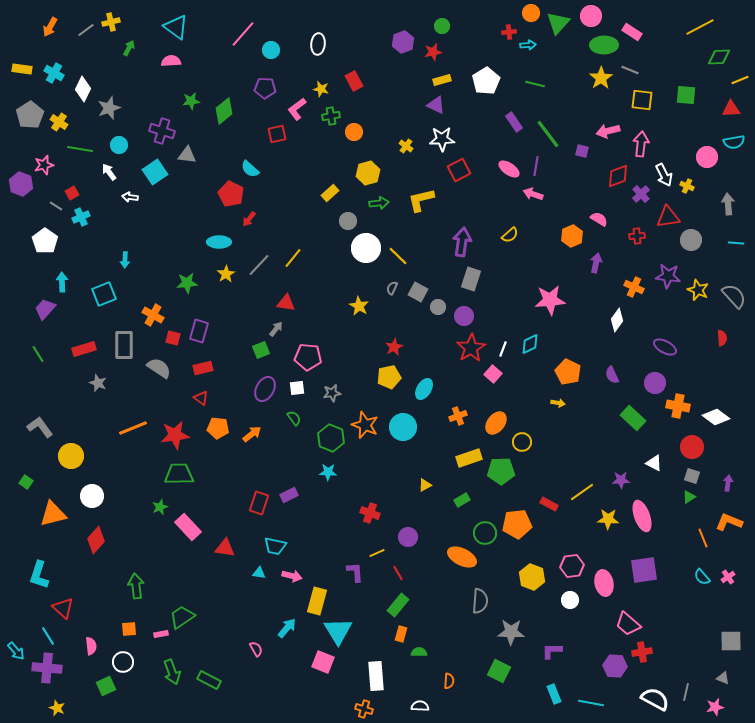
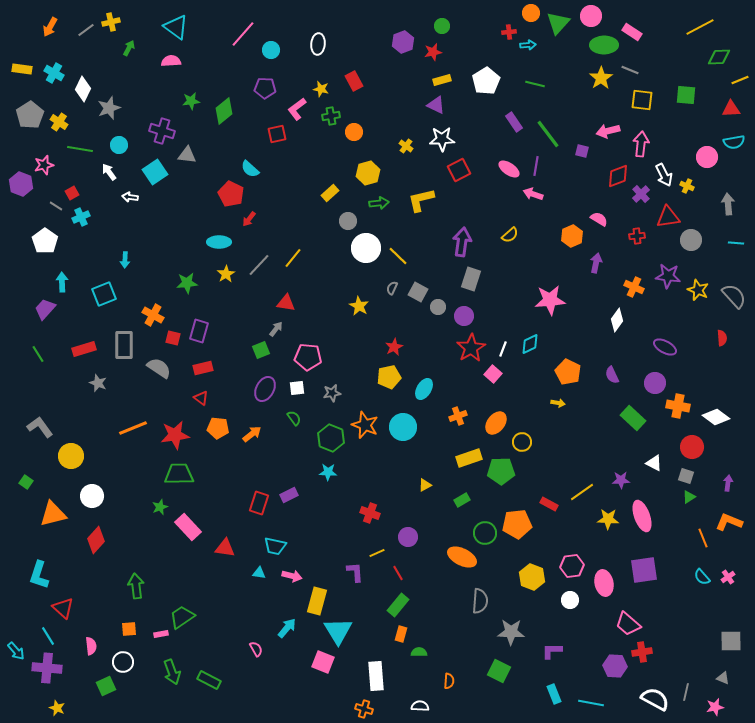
gray square at (692, 476): moved 6 px left
